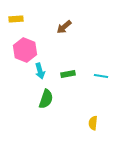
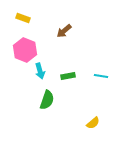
yellow rectangle: moved 7 px right, 1 px up; rotated 24 degrees clockwise
brown arrow: moved 4 px down
green rectangle: moved 2 px down
green semicircle: moved 1 px right, 1 px down
yellow semicircle: rotated 136 degrees counterclockwise
